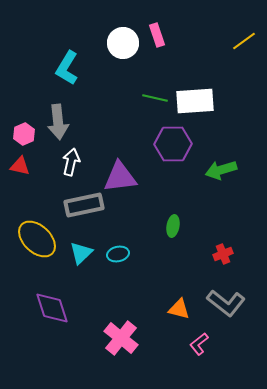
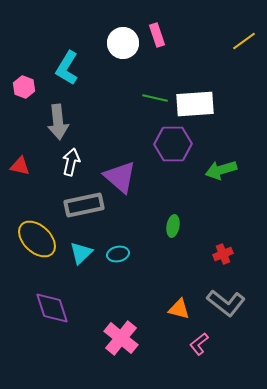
white rectangle: moved 3 px down
pink hexagon: moved 47 px up; rotated 15 degrees counterclockwise
purple triangle: rotated 48 degrees clockwise
